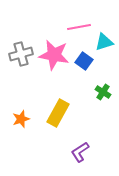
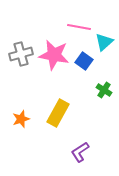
pink line: rotated 20 degrees clockwise
cyan triangle: rotated 24 degrees counterclockwise
green cross: moved 1 px right, 2 px up
